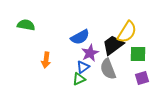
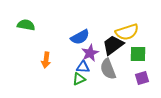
yellow semicircle: rotated 40 degrees clockwise
blue triangle: rotated 40 degrees clockwise
